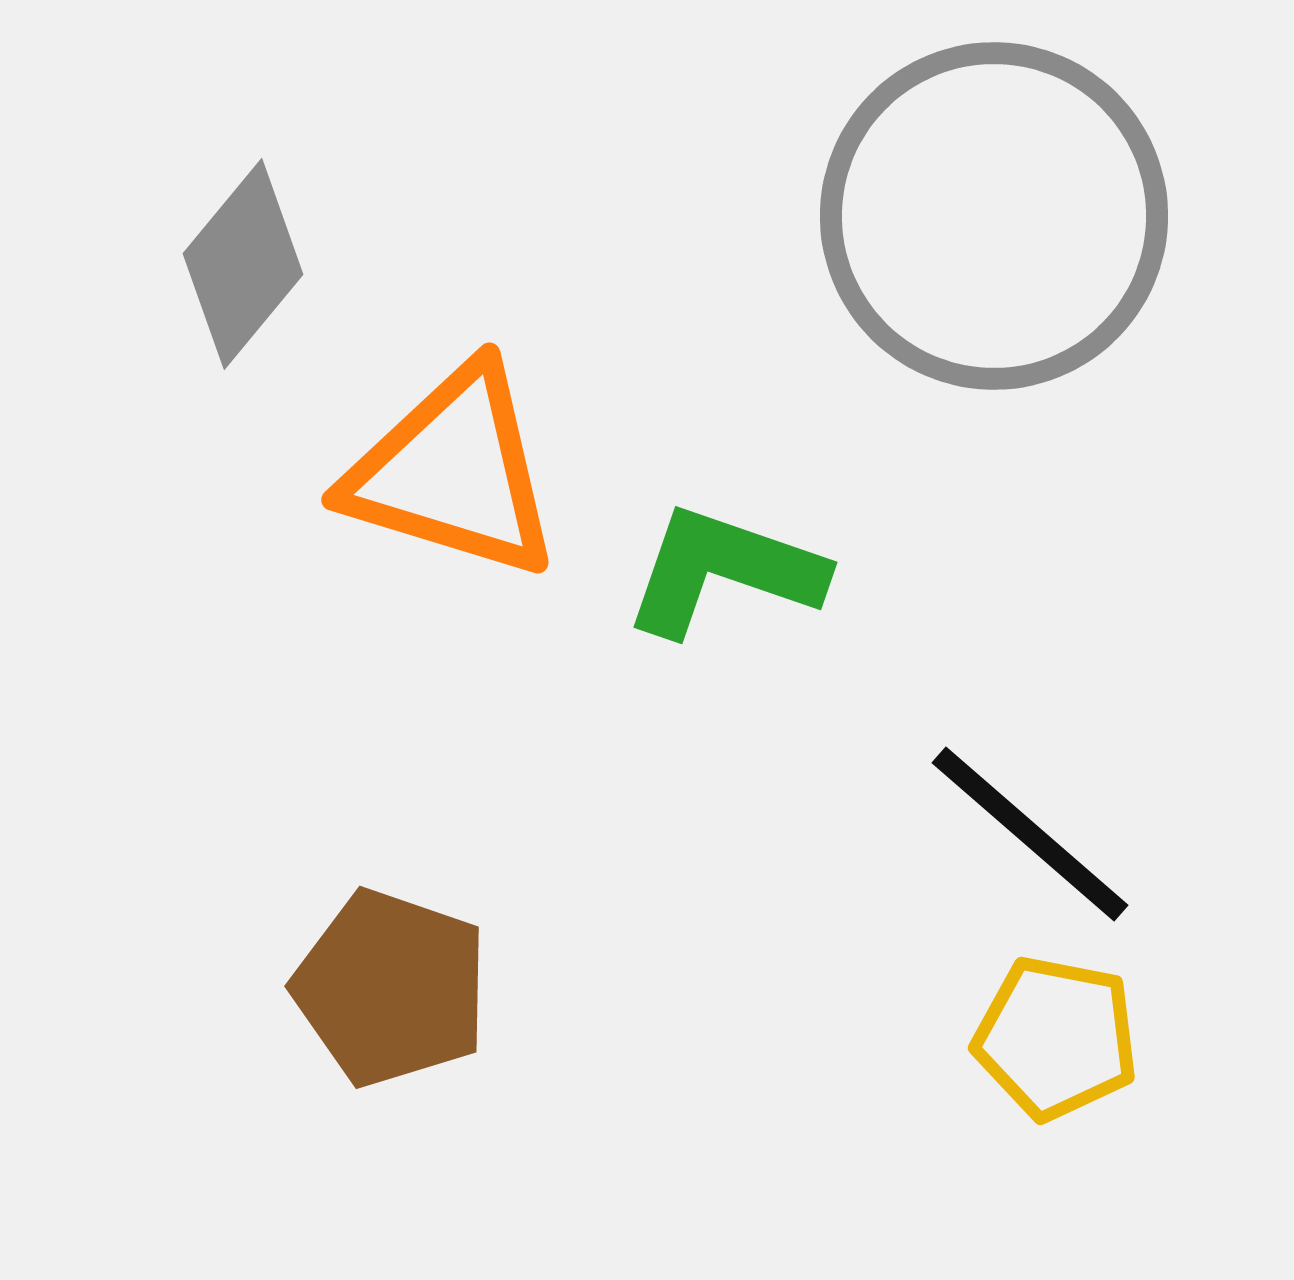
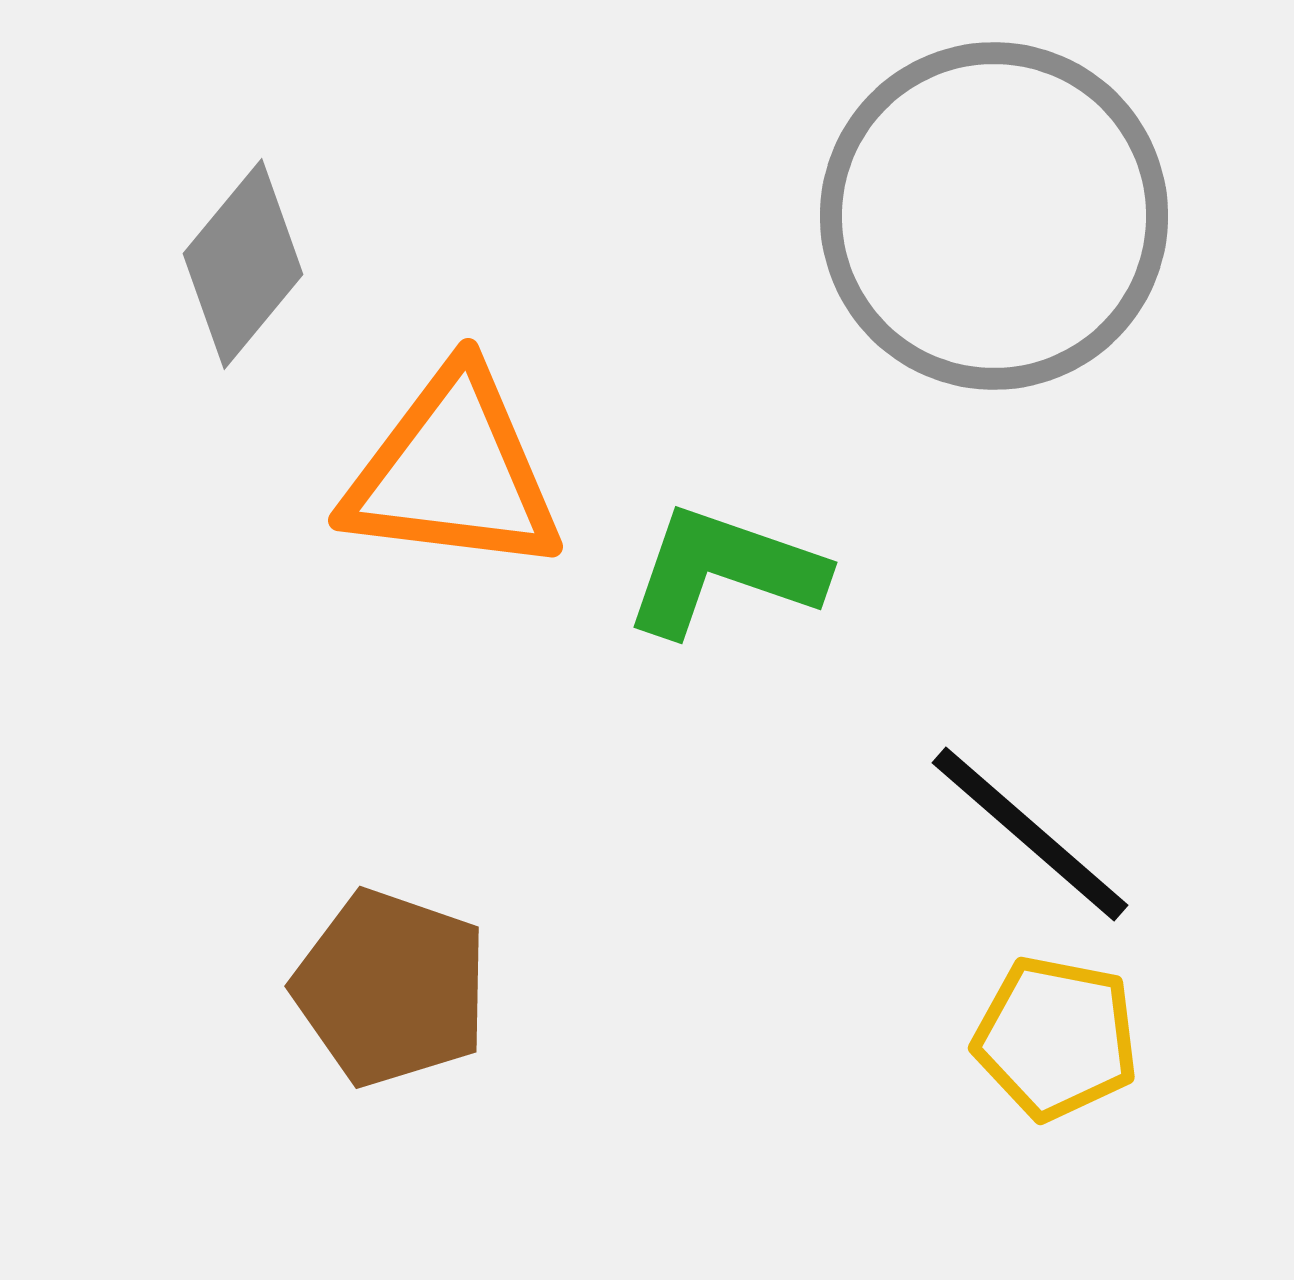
orange triangle: rotated 10 degrees counterclockwise
